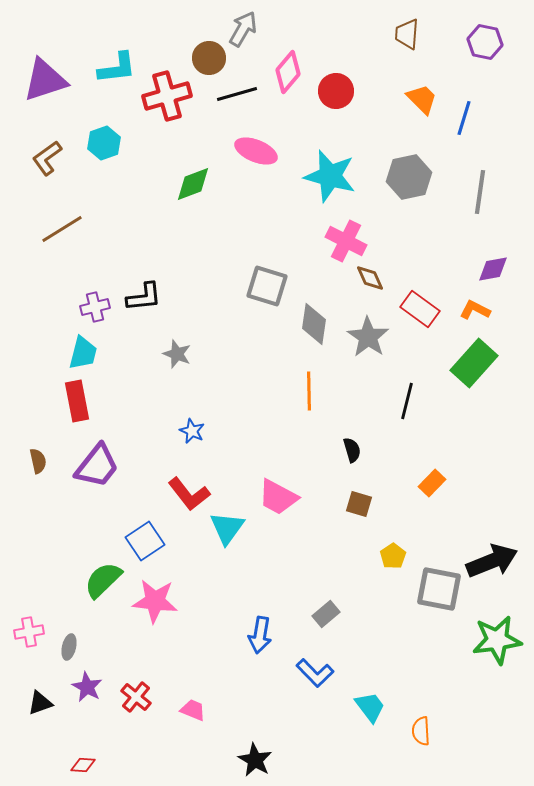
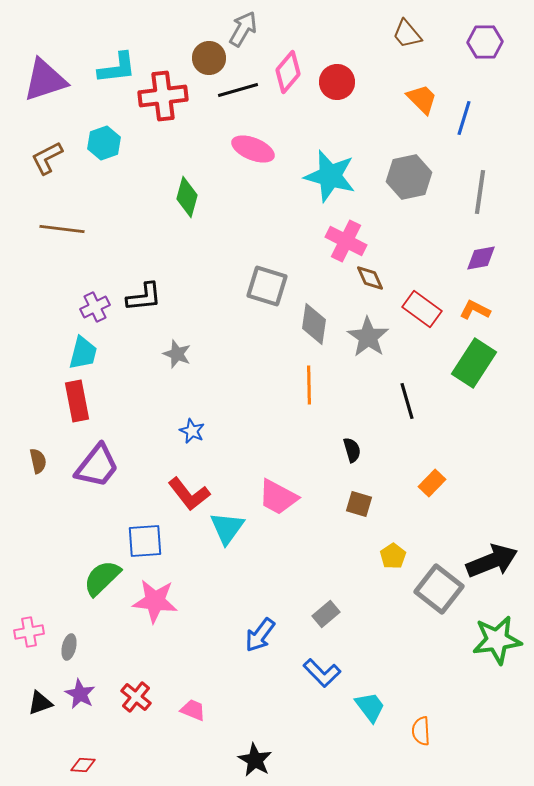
brown trapezoid at (407, 34): rotated 44 degrees counterclockwise
purple hexagon at (485, 42): rotated 12 degrees counterclockwise
red circle at (336, 91): moved 1 px right, 9 px up
black line at (237, 94): moved 1 px right, 4 px up
red cross at (167, 96): moved 4 px left; rotated 9 degrees clockwise
pink ellipse at (256, 151): moved 3 px left, 2 px up
brown L-shape at (47, 158): rotated 9 degrees clockwise
green diamond at (193, 184): moved 6 px left, 13 px down; rotated 54 degrees counterclockwise
brown line at (62, 229): rotated 39 degrees clockwise
purple diamond at (493, 269): moved 12 px left, 11 px up
purple cross at (95, 307): rotated 12 degrees counterclockwise
red rectangle at (420, 309): moved 2 px right
green rectangle at (474, 363): rotated 9 degrees counterclockwise
orange line at (309, 391): moved 6 px up
black line at (407, 401): rotated 30 degrees counterclockwise
blue square at (145, 541): rotated 30 degrees clockwise
green semicircle at (103, 580): moved 1 px left, 2 px up
gray square at (439, 589): rotated 27 degrees clockwise
blue arrow at (260, 635): rotated 27 degrees clockwise
blue L-shape at (315, 673): moved 7 px right
purple star at (87, 687): moved 7 px left, 7 px down
